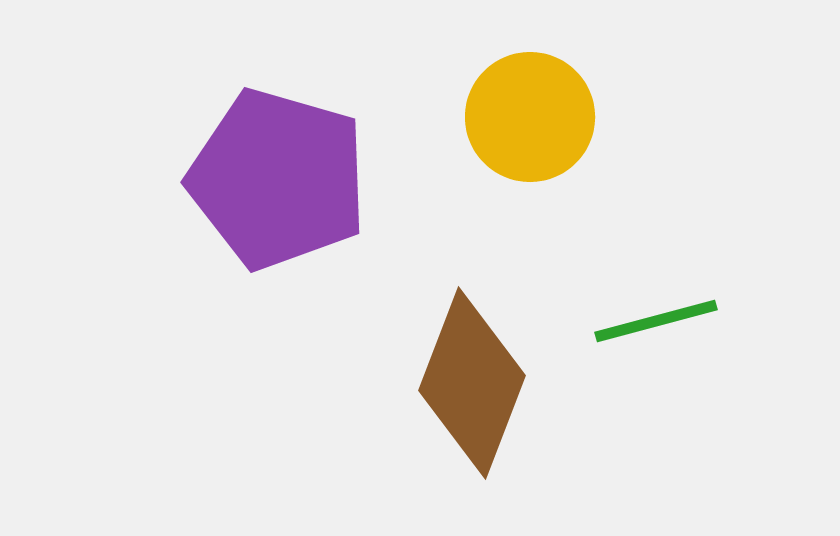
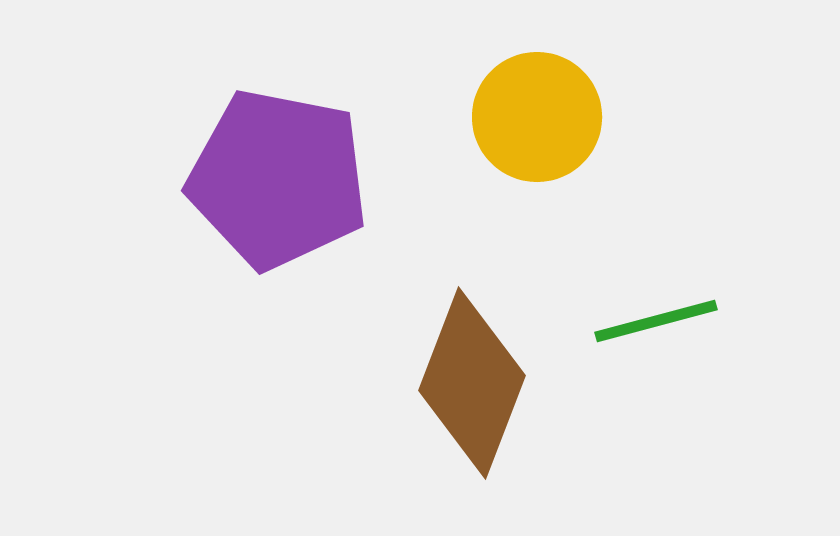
yellow circle: moved 7 px right
purple pentagon: rotated 5 degrees counterclockwise
